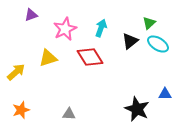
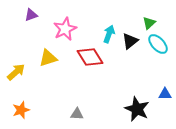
cyan arrow: moved 8 px right, 6 px down
cyan ellipse: rotated 15 degrees clockwise
gray triangle: moved 8 px right
